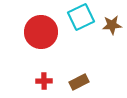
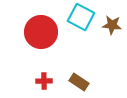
cyan square: rotated 36 degrees counterclockwise
brown star: rotated 12 degrees clockwise
brown rectangle: rotated 60 degrees clockwise
